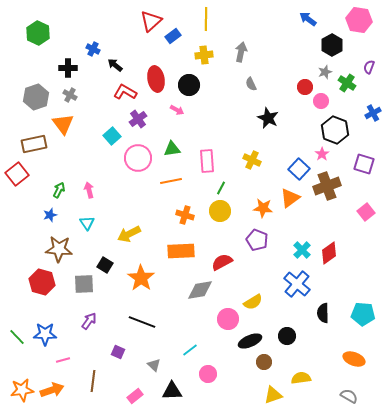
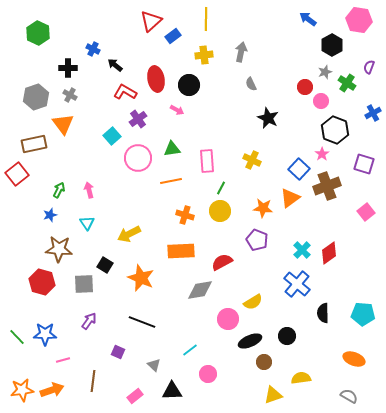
orange star at (141, 278): rotated 12 degrees counterclockwise
